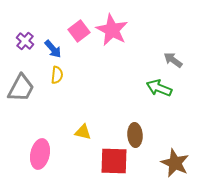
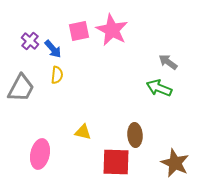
pink square: rotated 25 degrees clockwise
purple cross: moved 5 px right
gray arrow: moved 5 px left, 2 px down
red square: moved 2 px right, 1 px down
